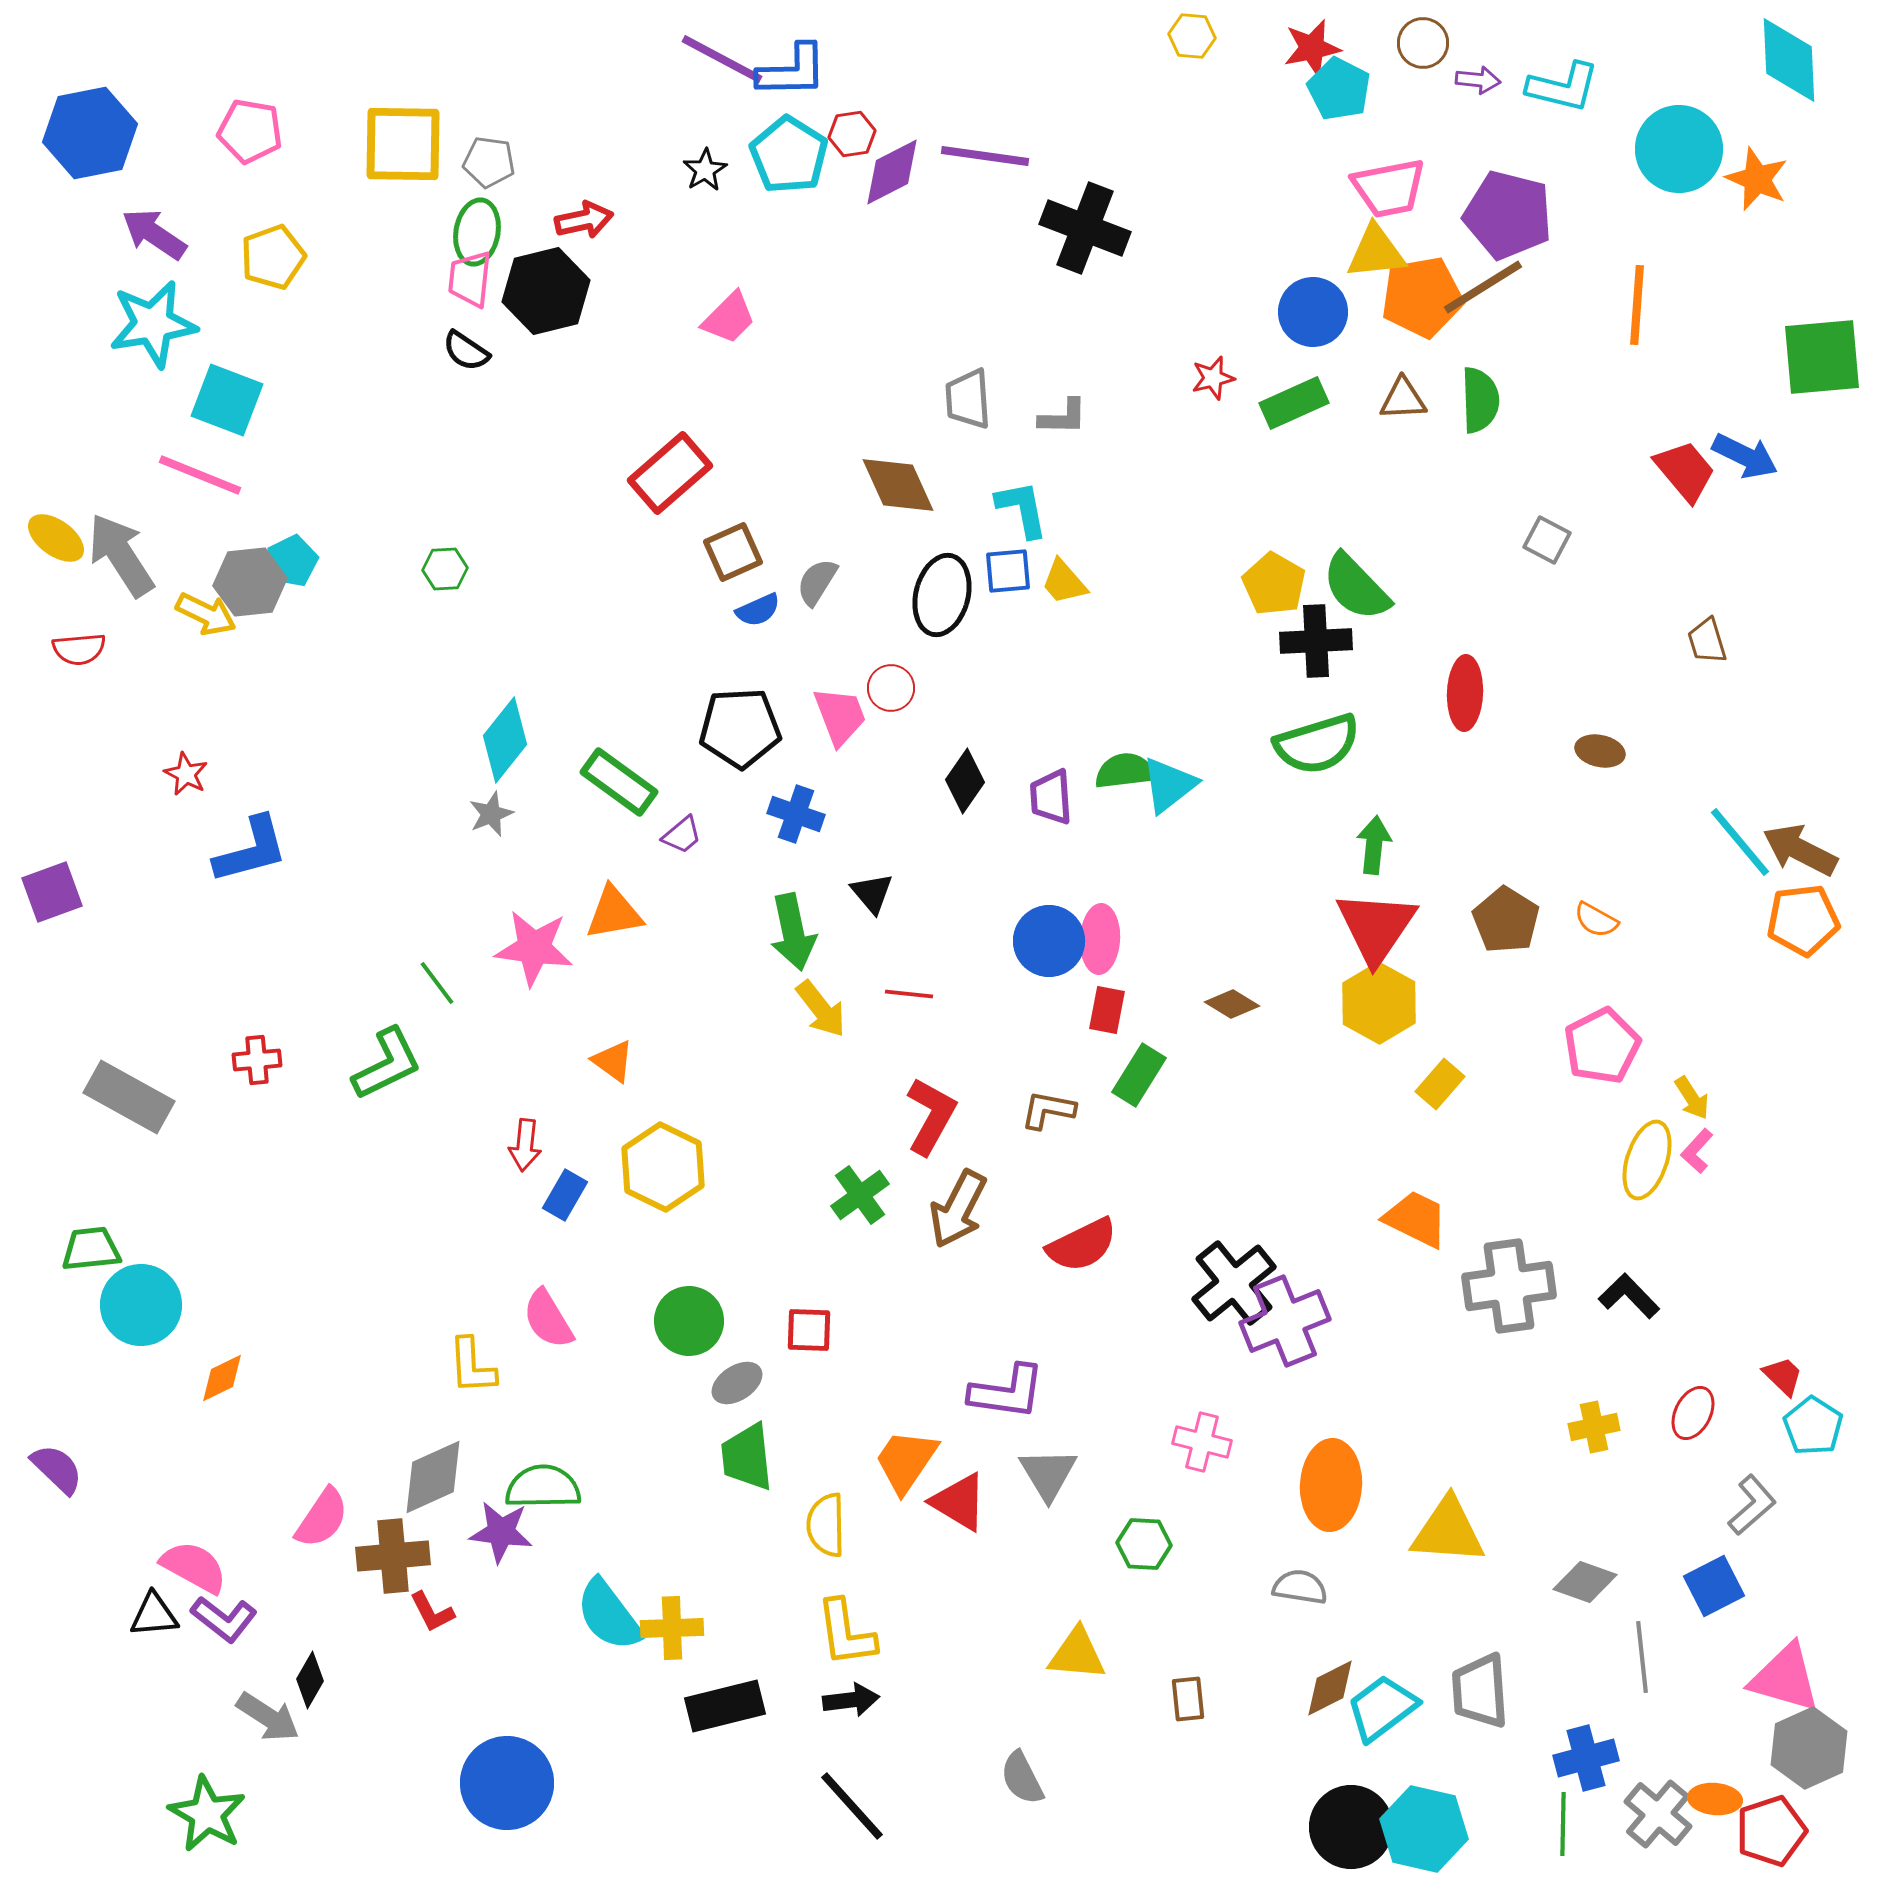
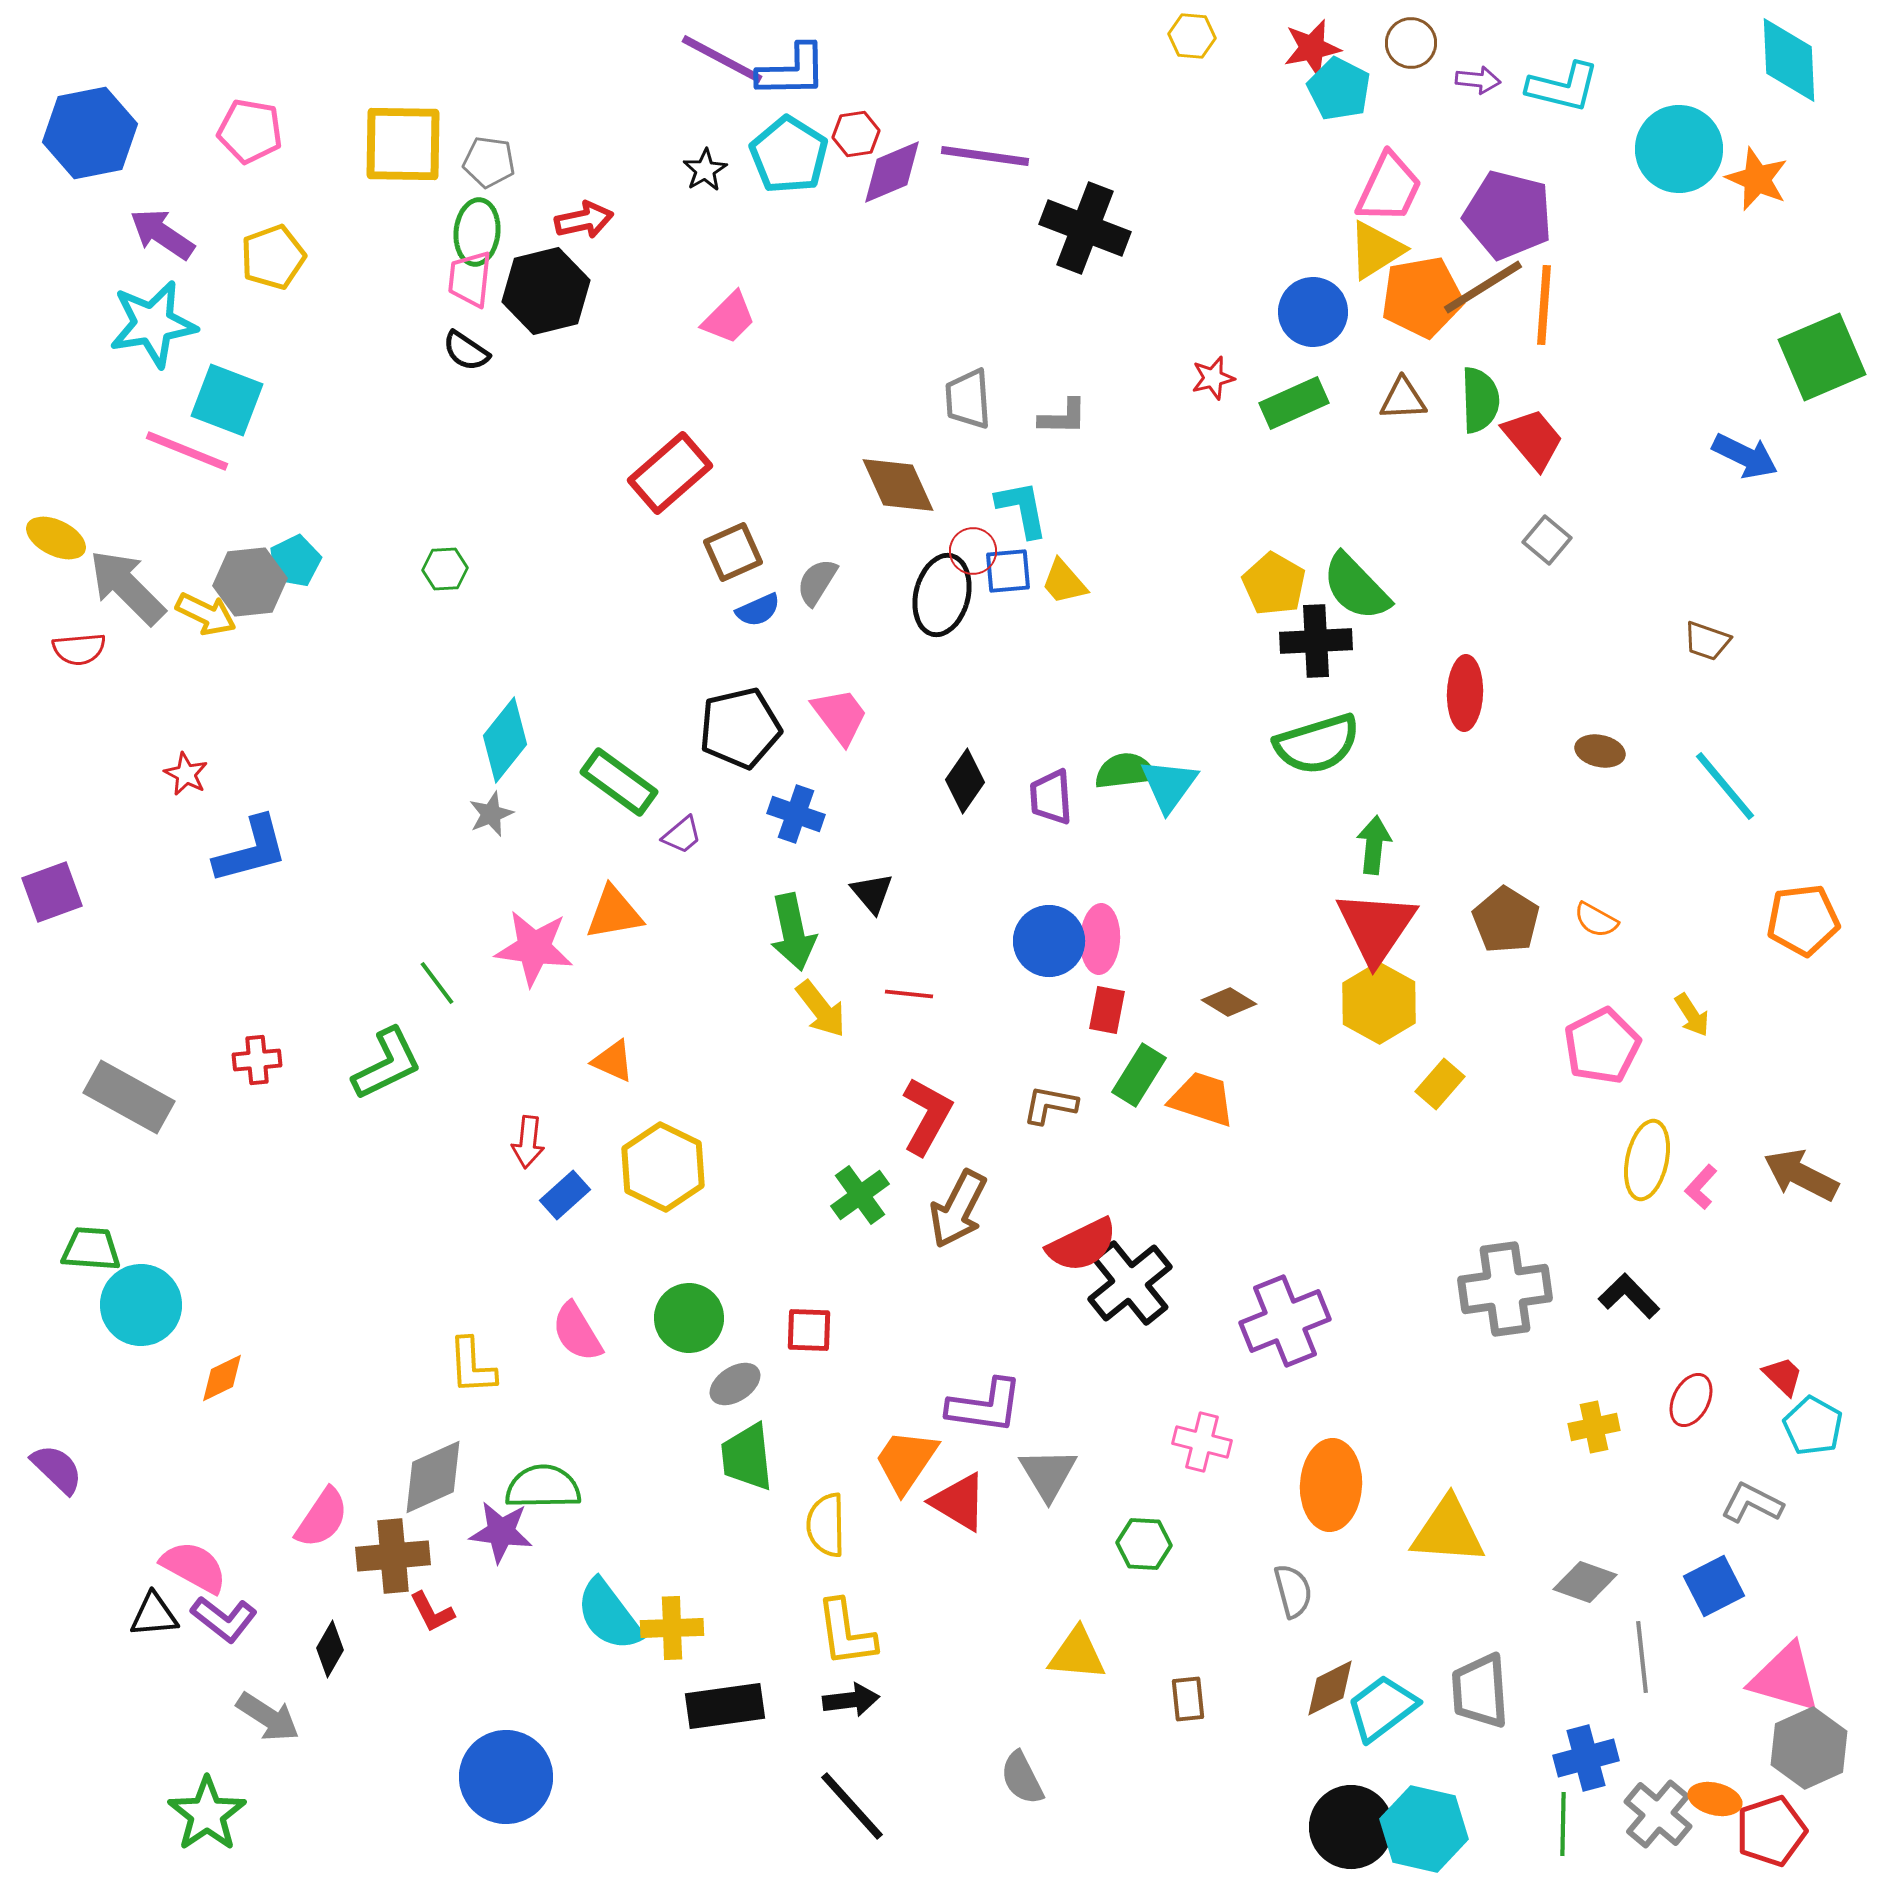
brown circle at (1423, 43): moved 12 px left
red hexagon at (852, 134): moved 4 px right
purple diamond at (892, 172): rotated 4 degrees clockwise
pink trapezoid at (1389, 188): rotated 54 degrees counterclockwise
green ellipse at (477, 232): rotated 4 degrees counterclockwise
purple arrow at (154, 234): moved 8 px right
yellow triangle at (1376, 252): moved 2 px up; rotated 26 degrees counterclockwise
orange line at (1637, 305): moved 93 px left
green square at (1822, 357): rotated 18 degrees counterclockwise
red trapezoid at (1685, 471): moved 152 px left, 32 px up
pink line at (200, 475): moved 13 px left, 24 px up
yellow ellipse at (56, 538): rotated 10 degrees counterclockwise
gray square at (1547, 540): rotated 12 degrees clockwise
gray arrow at (121, 555): moved 6 px right, 32 px down; rotated 12 degrees counterclockwise
cyan pentagon at (292, 561): moved 3 px right
brown trapezoid at (1707, 641): rotated 54 degrees counterclockwise
red circle at (891, 688): moved 82 px right, 137 px up
pink trapezoid at (840, 716): rotated 16 degrees counterclockwise
black pentagon at (740, 728): rotated 10 degrees counterclockwise
cyan triangle at (1169, 785): rotated 16 degrees counterclockwise
cyan line at (1740, 842): moved 15 px left, 56 px up
brown arrow at (1800, 850): moved 1 px right, 325 px down
brown diamond at (1232, 1004): moved 3 px left, 2 px up
orange triangle at (613, 1061): rotated 12 degrees counterclockwise
yellow arrow at (1692, 1098): moved 83 px up
brown L-shape at (1048, 1110): moved 2 px right, 5 px up
red L-shape at (931, 1116): moved 4 px left
red arrow at (525, 1145): moved 3 px right, 3 px up
pink L-shape at (1697, 1151): moved 4 px right, 36 px down
yellow ellipse at (1647, 1160): rotated 6 degrees counterclockwise
blue rectangle at (565, 1195): rotated 18 degrees clockwise
orange trapezoid at (1416, 1219): moved 214 px left, 120 px up; rotated 8 degrees counterclockwise
green trapezoid at (91, 1249): rotated 10 degrees clockwise
black cross at (1234, 1283): moved 104 px left
gray cross at (1509, 1286): moved 4 px left, 3 px down
pink semicircle at (548, 1319): moved 29 px right, 13 px down
green circle at (689, 1321): moved 3 px up
gray ellipse at (737, 1383): moved 2 px left, 1 px down
purple L-shape at (1007, 1392): moved 22 px left, 14 px down
red ellipse at (1693, 1413): moved 2 px left, 13 px up
cyan pentagon at (1813, 1426): rotated 4 degrees counterclockwise
gray L-shape at (1752, 1505): moved 2 px up; rotated 112 degrees counterclockwise
gray semicircle at (1300, 1587): moved 7 px left, 4 px down; rotated 66 degrees clockwise
black diamond at (310, 1680): moved 20 px right, 31 px up
black rectangle at (725, 1706): rotated 6 degrees clockwise
blue circle at (507, 1783): moved 1 px left, 6 px up
orange ellipse at (1715, 1799): rotated 9 degrees clockwise
green star at (207, 1814): rotated 8 degrees clockwise
